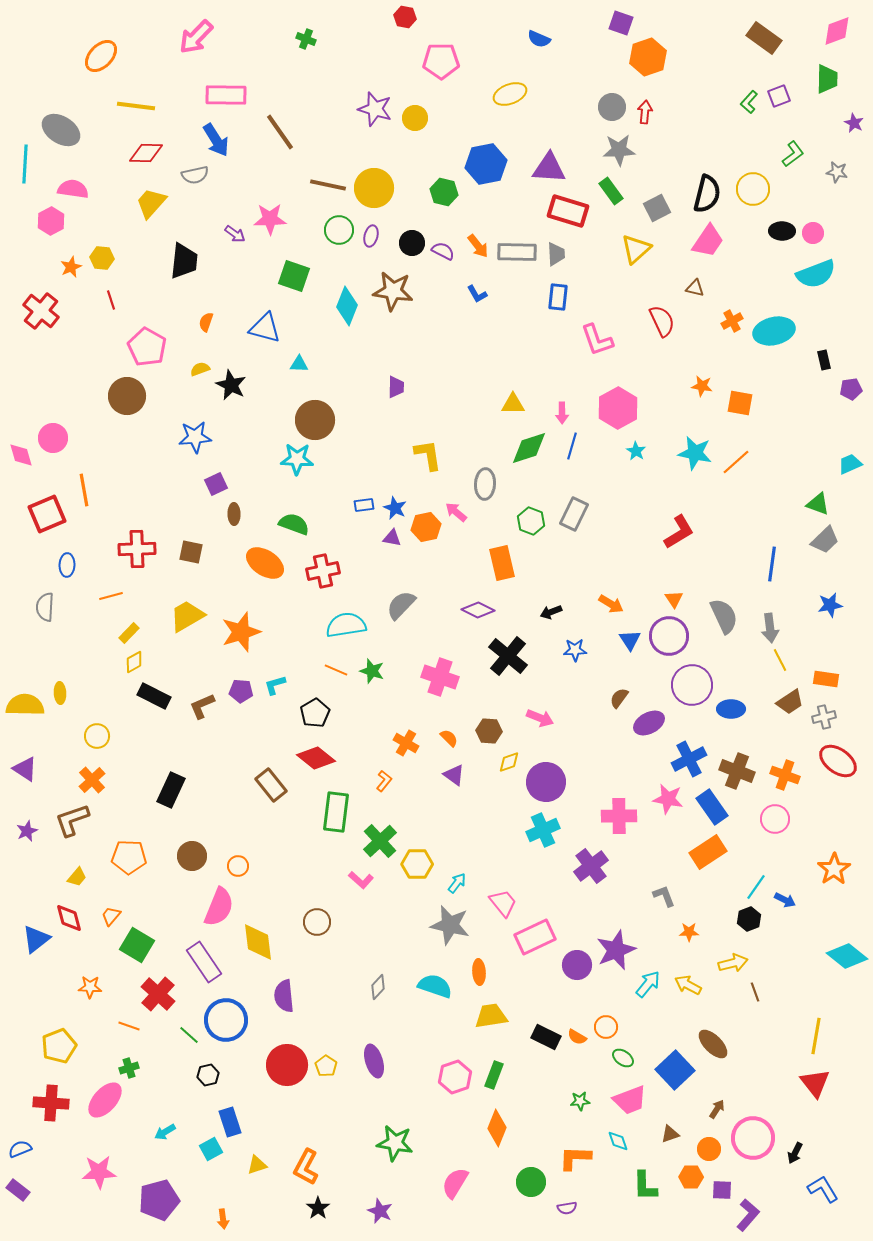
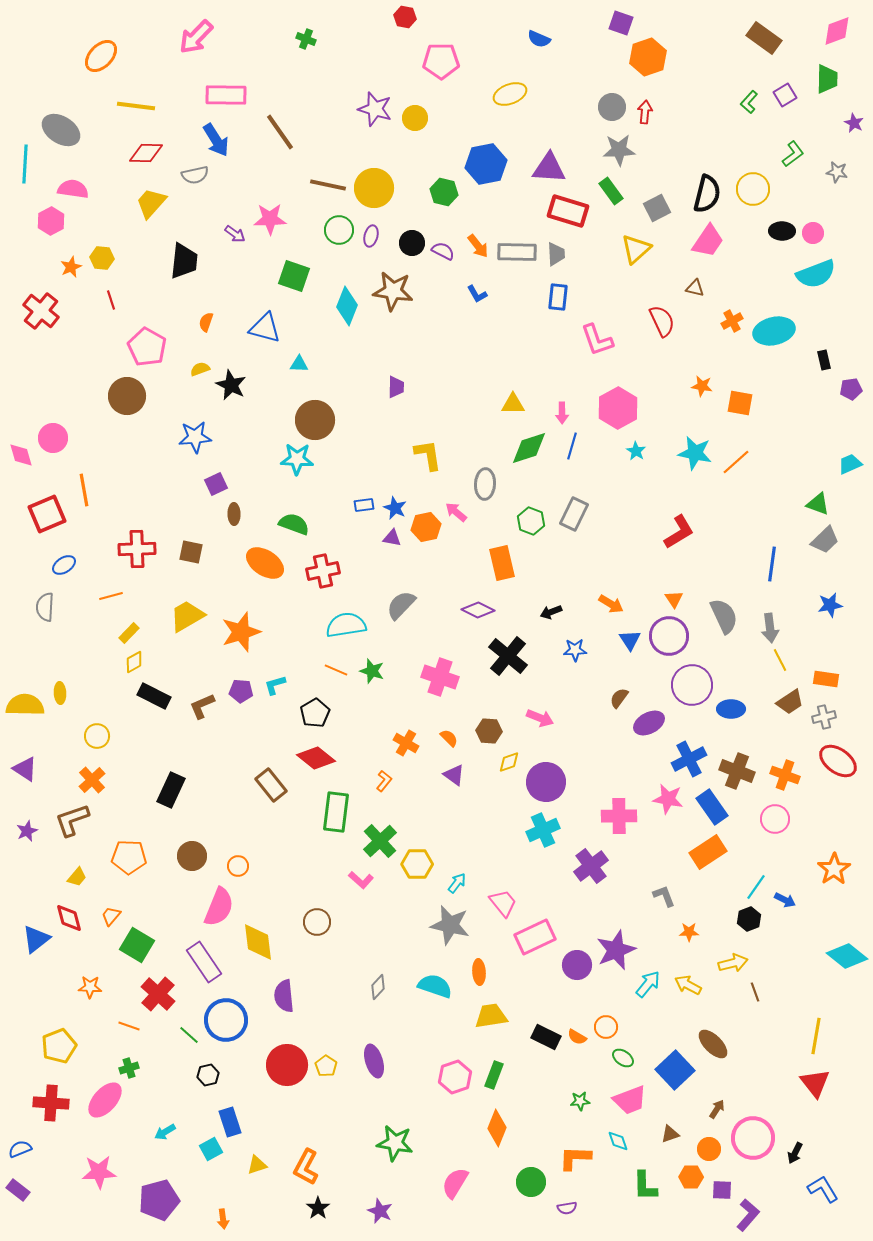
purple square at (779, 96): moved 6 px right, 1 px up; rotated 10 degrees counterclockwise
blue ellipse at (67, 565): moved 3 px left; rotated 55 degrees clockwise
